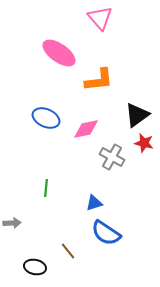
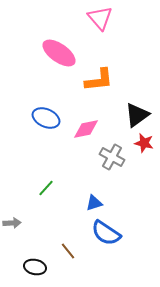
green line: rotated 36 degrees clockwise
